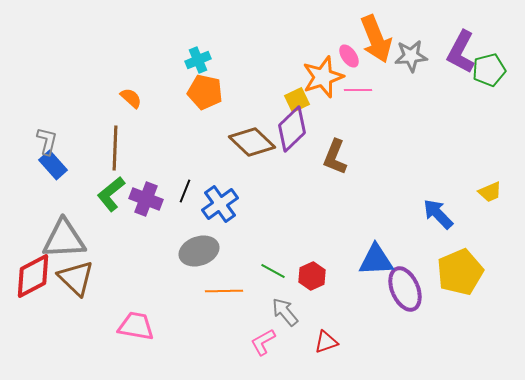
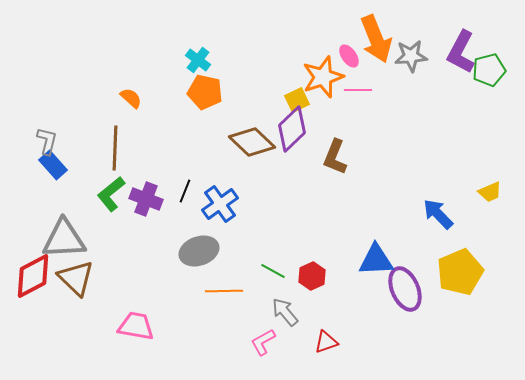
cyan cross: rotated 30 degrees counterclockwise
